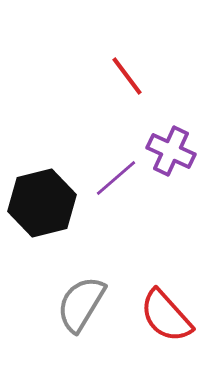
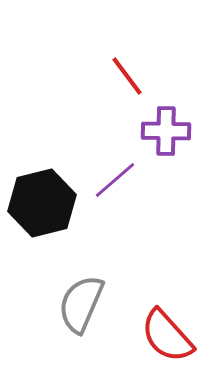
purple cross: moved 5 px left, 20 px up; rotated 24 degrees counterclockwise
purple line: moved 1 px left, 2 px down
gray semicircle: rotated 8 degrees counterclockwise
red semicircle: moved 1 px right, 20 px down
